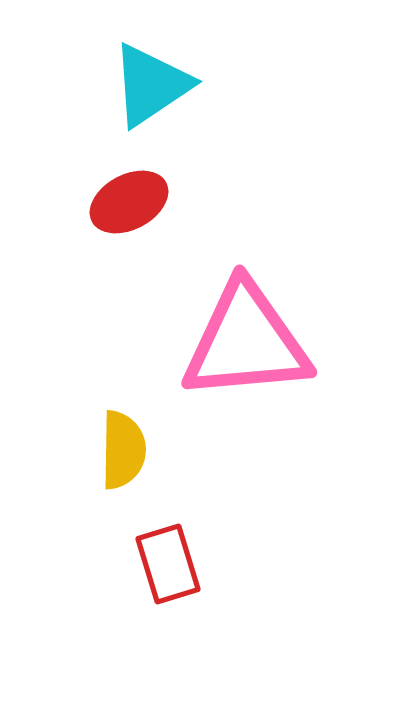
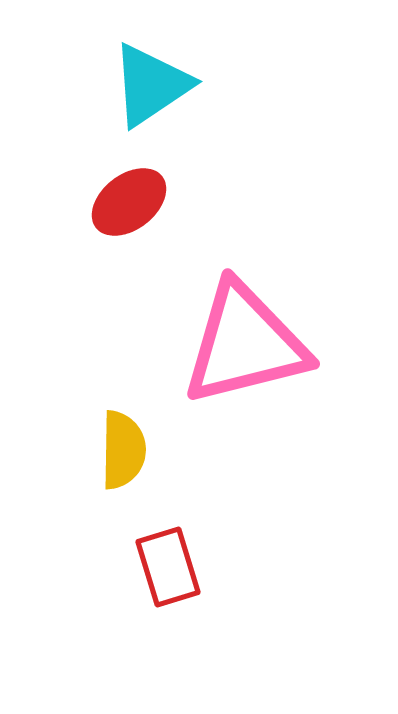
red ellipse: rotated 10 degrees counterclockwise
pink triangle: moved 1 px left, 2 px down; rotated 9 degrees counterclockwise
red rectangle: moved 3 px down
